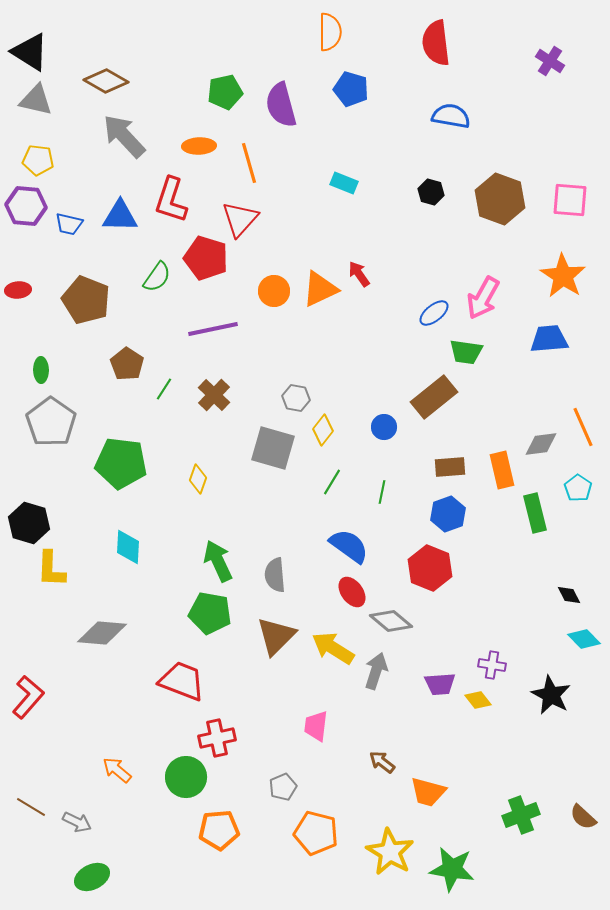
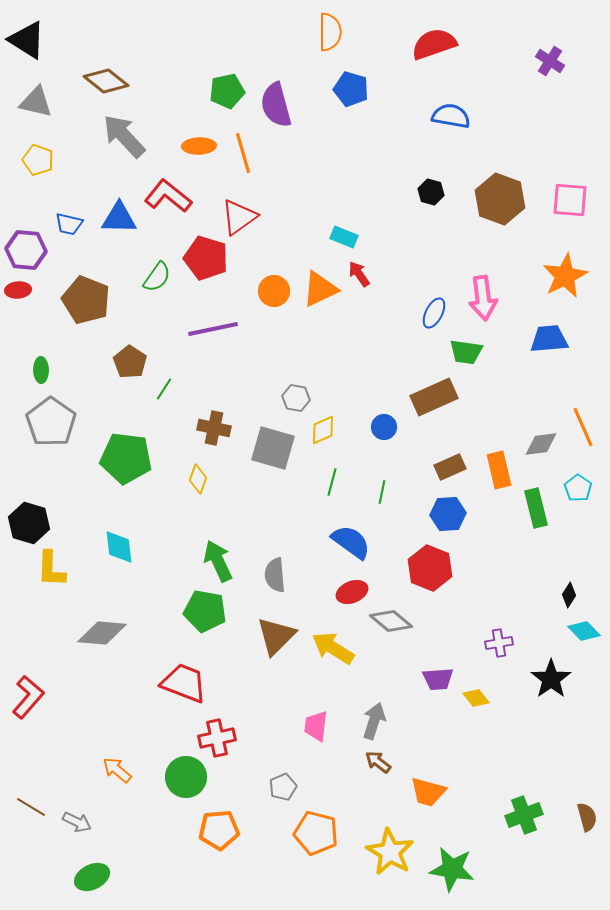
red semicircle at (436, 43): moved 2 px left, 1 px down; rotated 78 degrees clockwise
black triangle at (30, 52): moved 3 px left, 12 px up
brown diamond at (106, 81): rotated 9 degrees clockwise
green pentagon at (225, 92): moved 2 px right, 1 px up
gray triangle at (36, 100): moved 2 px down
purple semicircle at (281, 105): moved 5 px left
yellow pentagon at (38, 160): rotated 12 degrees clockwise
orange line at (249, 163): moved 6 px left, 10 px up
cyan rectangle at (344, 183): moved 54 px down
red L-shape at (171, 200): moved 3 px left, 4 px up; rotated 111 degrees clockwise
purple hexagon at (26, 206): moved 44 px down
blue triangle at (120, 216): moved 1 px left, 2 px down
red triangle at (240, 219): moved 1 px left, 2 px up; rotated 12 degrees clockwise
orange star at (563, 276): moved 2 px right; rotated 12 degrees clockwise
pink arrow at (483, 298): rotated 36 degrees counterclockwise
blue ellipse at (434, 313): rotated 24 degrees counterclockwise
brown pentagon at (127, 364): moved 3 px right, 2 px up
brown cross at (214, 395): moved 33 px down; rotated 32 degrees counterclockwise
brown rectangle at (434, 397): rotated 15 degrees clockwise
yellow diamond at (323, 430): rotated 28 degrees clockwise
green pentagon at (121, 463): moved 5 px right, 5 px up
brown rectangle at (450, 467): rotated 20 degrees counterclockwise
orange rectangle at (502, 470): moved 3 px left
green line at (332, 482): rotated 16 degrees counterclockwise
green rectangle at (535, 513): moved 1 px right, 5 px up
blue hexagon at (448, 514): rotated 16 degrees clockwise
blue semicircle at (349, 546): moved 2 px right, 4 px up
cyan diamond at (128, 547): moved 9 px left; rotated 9 degrees counterclockwise
red ellipse at (352, 592): rotated 76 degrees counterclockwise
black diamond at (569, 595): rotated 60 degrees clockwise
green pentagon at (210, 613): moved 5 px left, 2 px up
cyan diamond at (584, 639): moved 8 px up
purple cross at (492, 665): moved 7 px right, 22 px up; rotated 20 degrees counterclockwise
gray arrow at (376, 671): moved 2 px left, 50 px down
red trapezoid at (182, 681): moved 2 px right, 2 px down
purple trapezoid at (440, 684): moved 2 px left, 5 px up
black star at (551, 695): moved 16 px up; rotated 9 degrees clockwise
yellow diamond at (478, 700): moved 2 px left, 2 px up
brown arrow at (382, 762): moved 4 px left
green cross at (521, 815): moved 3 px right
brown semicircle at (583, 817): moved 4 px right; rotated 148 degrees counterclockwise
